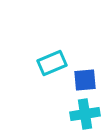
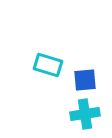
cyan rectangle: moved 4 px left, 2 px down; rotated 40 degrees clockwise
